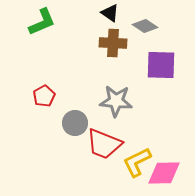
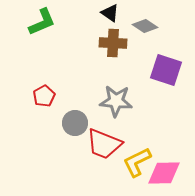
purple square: moved 5 px right, 5 px down; rotated 16 degrees clockwise
